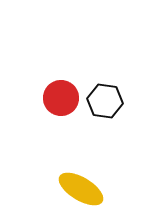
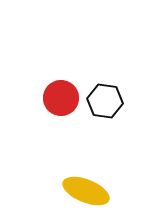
yellow ellipse: moved 5 px right, 2 px down; rotated 9 degrees counterclockwise
